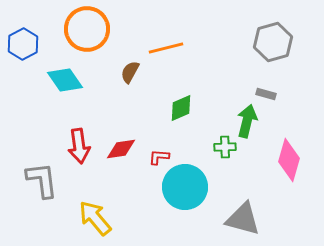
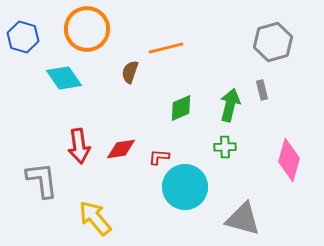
blue hexagon: moved 7 px up; rotated 16 degrees counterclockwise
brown semicircle: rotated 10 degrees counterclockwise
cyan diamond: moved 1 px left, 2 px up
gray rectangle: moved 4 px left, 4 px up; rotated 60 degrees clockwise
green arrow: moved 17 px left, 16 px up
